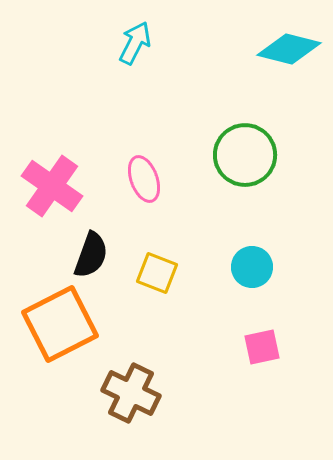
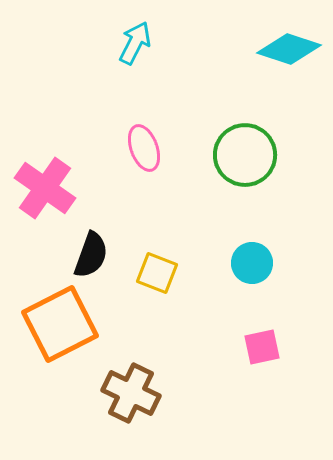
cyan diamond: rotated 4 degrees clockwise
pink ellipse: moved 31 px up
pink cross: moved 7 px left, 2 px down
cyan circle: moved 4 px up
